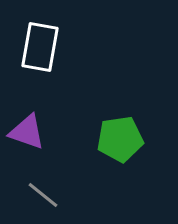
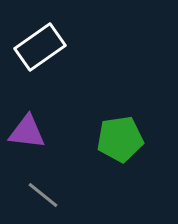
white rectangle: rotated 45 degrees clockwise
purple triangle: rotated 12 degrees counterclockwise
